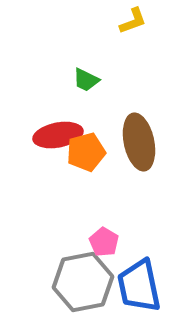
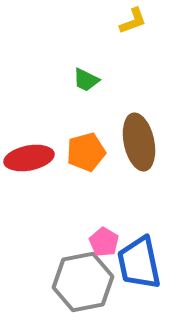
red ellipse: moved 29 px left, 23 px down
blue trapezoid: moved 23 px up
